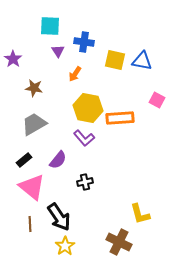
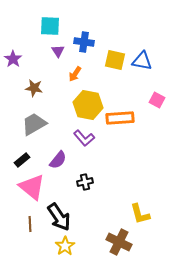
yellow hexagon: moved 3 px up
black rectangle: moved 2 px left
